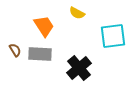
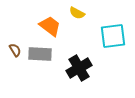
orange trapezoid: moved 6 px right; rotated 20 degrees counterclockwise
black cross: rotated 10 degrees clockwise
